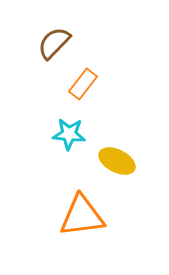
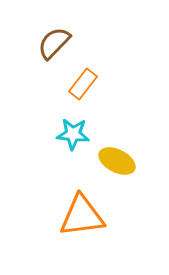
cyan star: moved 4 px right
